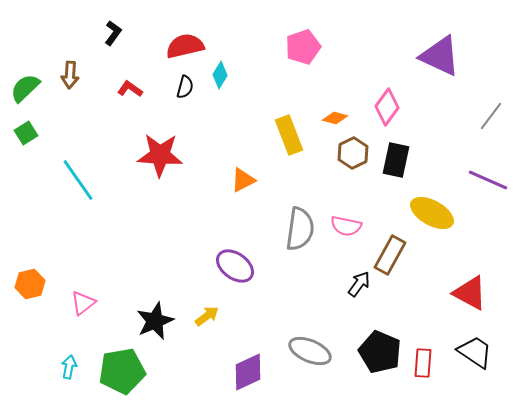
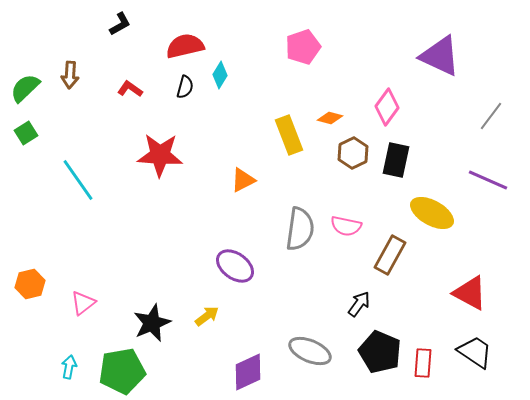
black L-shape: moved 7 px right, 9 px up; rotated 25 degrees clockwise
orange diamond: moved 5 px left
black arrow: moved 20 px down
black star: moved 3 px left, 2 px down
